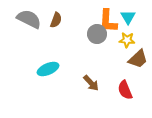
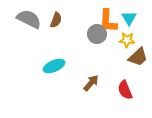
cyan triangle: moved 1 px right, 1 px down
brown trapezoid: moved 2 px up
cyan ellipse: moved 6 px right, 3 px up
brown arrow: rotated 96 degrees counterclockwise
